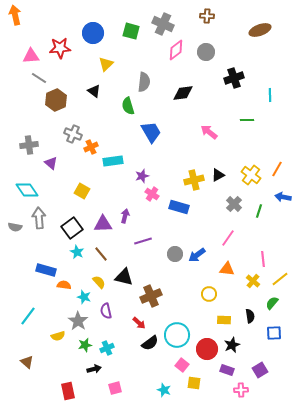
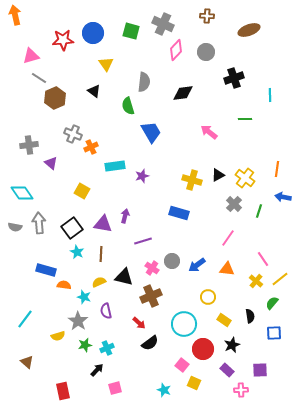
brown ellipse at (260, 30): moved 11 px left
red star at (60, 48): moved 3 px right, 8 px up
pink diamond at (176, 50): rotated 10 degrees counterclockwise
pink triangle at (31, 56): rotated 12 degrees counterclockwise
yellow triangle at (106, 64): rotated 21 degrees counterclockwise
brown hexagon at (56, 100): moved 1 px left, 2 px up
green line at (247, 120): moved 2 px left, 1 px up
cyan rectangle at (113, 161): moved 2 px right, 5 px down
orange line at (277, 169): rotated 21 degrees counterclockwise
yellow cross at (251, 175): moved 6 px left, 3 px down
yellow cross at (194, 180): moved 2 px left; rotated 30 degrees clockwise
cyan diamond at (27, 190): moved 5 px left, 3 px down
pink cross at (152, 194): moved 74 px down
blue rectangle at (179, 207): moved 6 px down
gray arrow at (39, 218): moved 5 px down
purple triangle at (103, 224): rotated 12 degrees clockwise
brown line at (101, 254): rotated 42 degrees clockwise
gray circle at (175, 254): moved 3 px left, 7 px down
blue arrow at (197, 255): moved 10 px down
pink line at (263, 259): rotated 28 degrees counterclockwise
yellow cross at (253, 281): moved 3 px right
yellow semicircle at (99, 282): rotated 72 degrees counterclockwise
yellow circle at (209, 294): moved 1 px left, 3 px down
cyan line at (28, 316): moved 3 px left, 3 px down
yellow rectangle at (224, 320): rotated 32 degrees clockwise
cyan circle at (177, 335): moved 7 px right, 11 px up
red circle at (207, 349): moved 4 px left
black arrow at (94, 369): moved 3 px right, 1 px down; rotated 32 degrees counterclockwise
purple rectangle at (227, 370): rotated 24 degrees clockwise
purple square at (260, 370): rotated 28 degrees clockwise
yellow square at (194, 383): rotated 16 degrees clockwise
red rectangle at (68, 391): moved 5 px left
